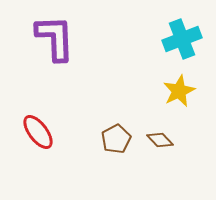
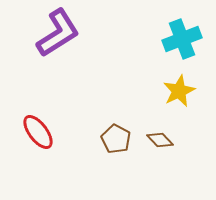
purple L-shape: moved 3 px right, 5 px up; rotated 60 degrees clockwise
brown pentagon: rotated 16 degrees counterclockwise
